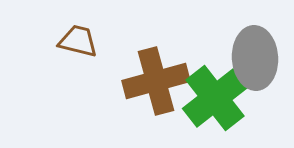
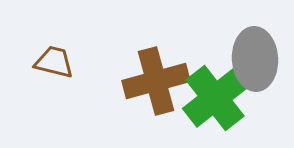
brown trapezoid: moved 24 px left, 21 px down
gray ellipse: moved 1 px down
